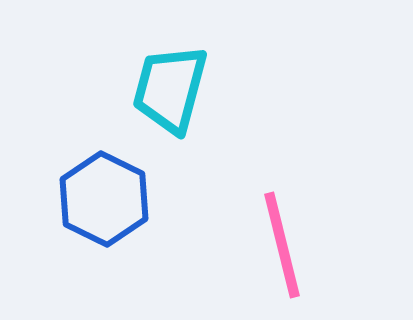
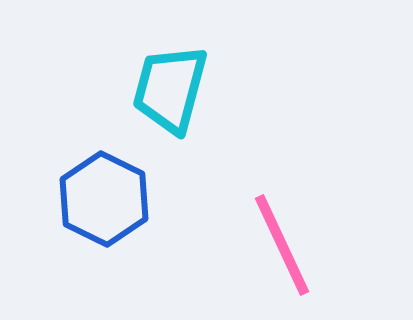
pink line: rotated 11 degrees counterclockwise
